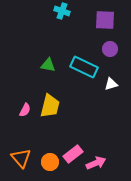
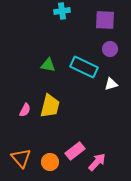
cyan cross: rotated 28 degrees counterclockwise
pink rectangle: moved 2 px right, 3 px up
pink arrow: moved 1 px right, 1 px up; rotated 24 degrees counterclockwise
